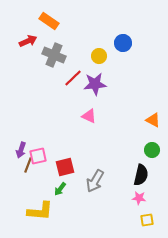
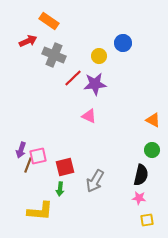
green arrow: rotated 32 degrees counterclockwise
